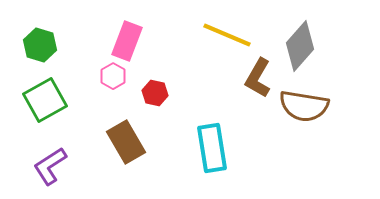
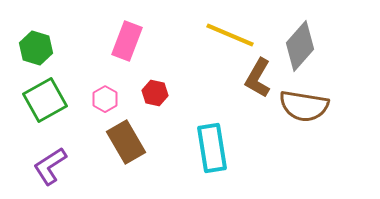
yellow line: moved 3 px right
green hexagon: moved 4 px left, 3 px down
pink hexagon: moved 8 px left, 23 px down
